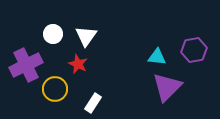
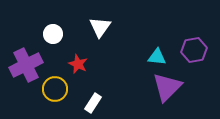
white triangle: moved 14 px right, 9 px up
